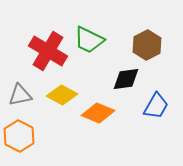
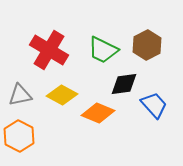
green trapezoid: moved 14 px right, 10 px down
red cross: moved 1 px right, 1 px up
black diamond: moved 2 px left, 5 px down
blue trapezoid: moved 2 px left, 1 px up; rotated 72 degrees counterclockwise
